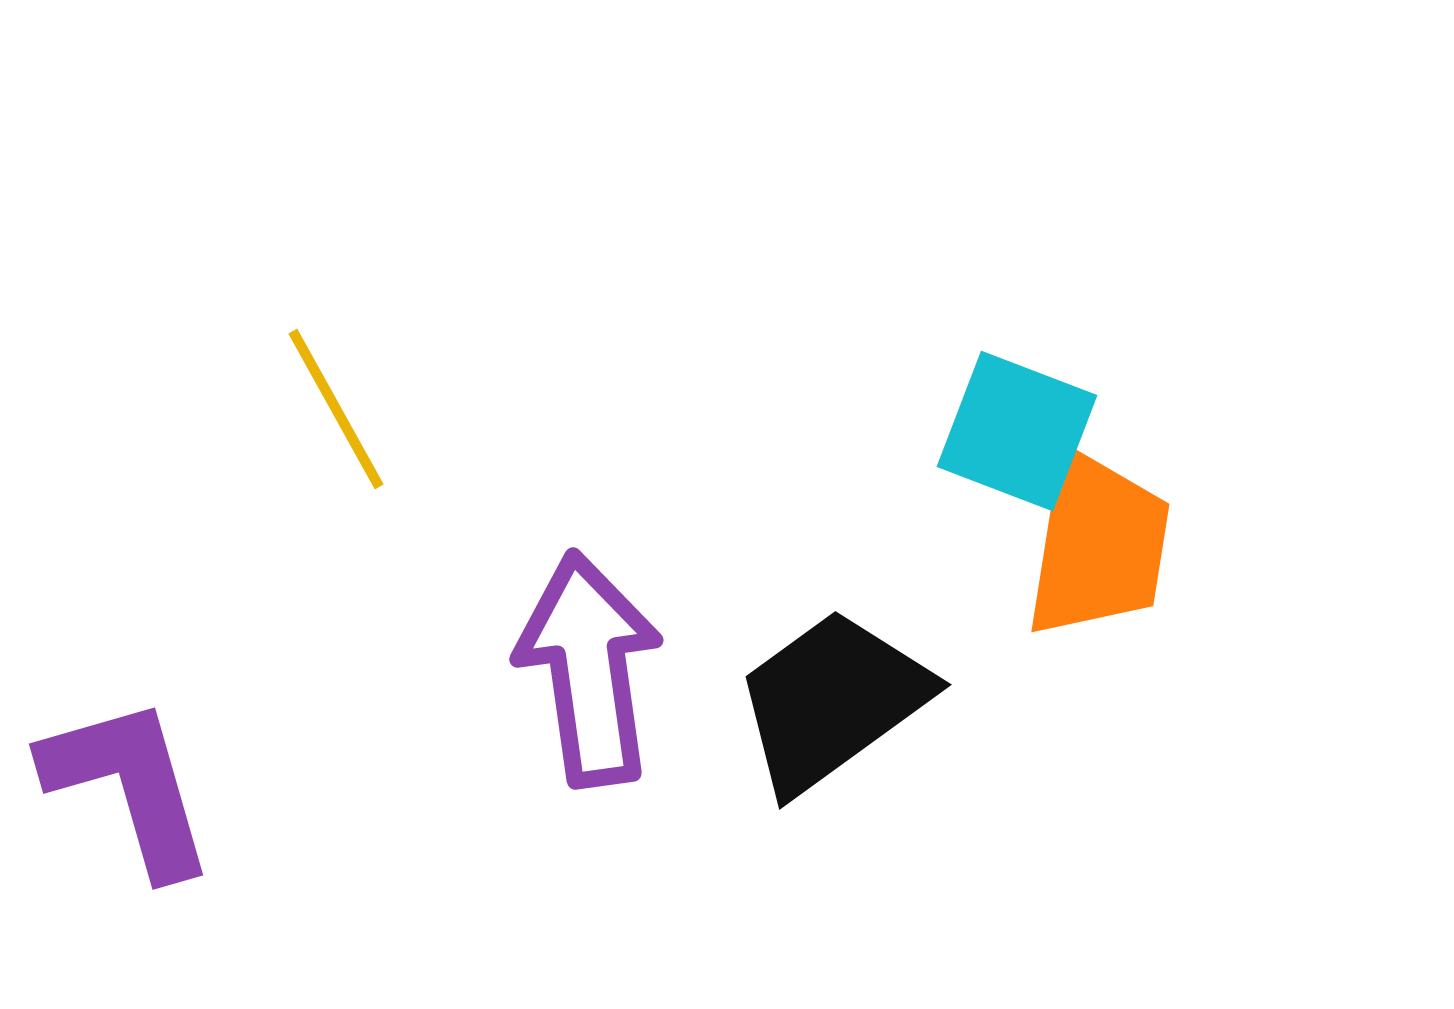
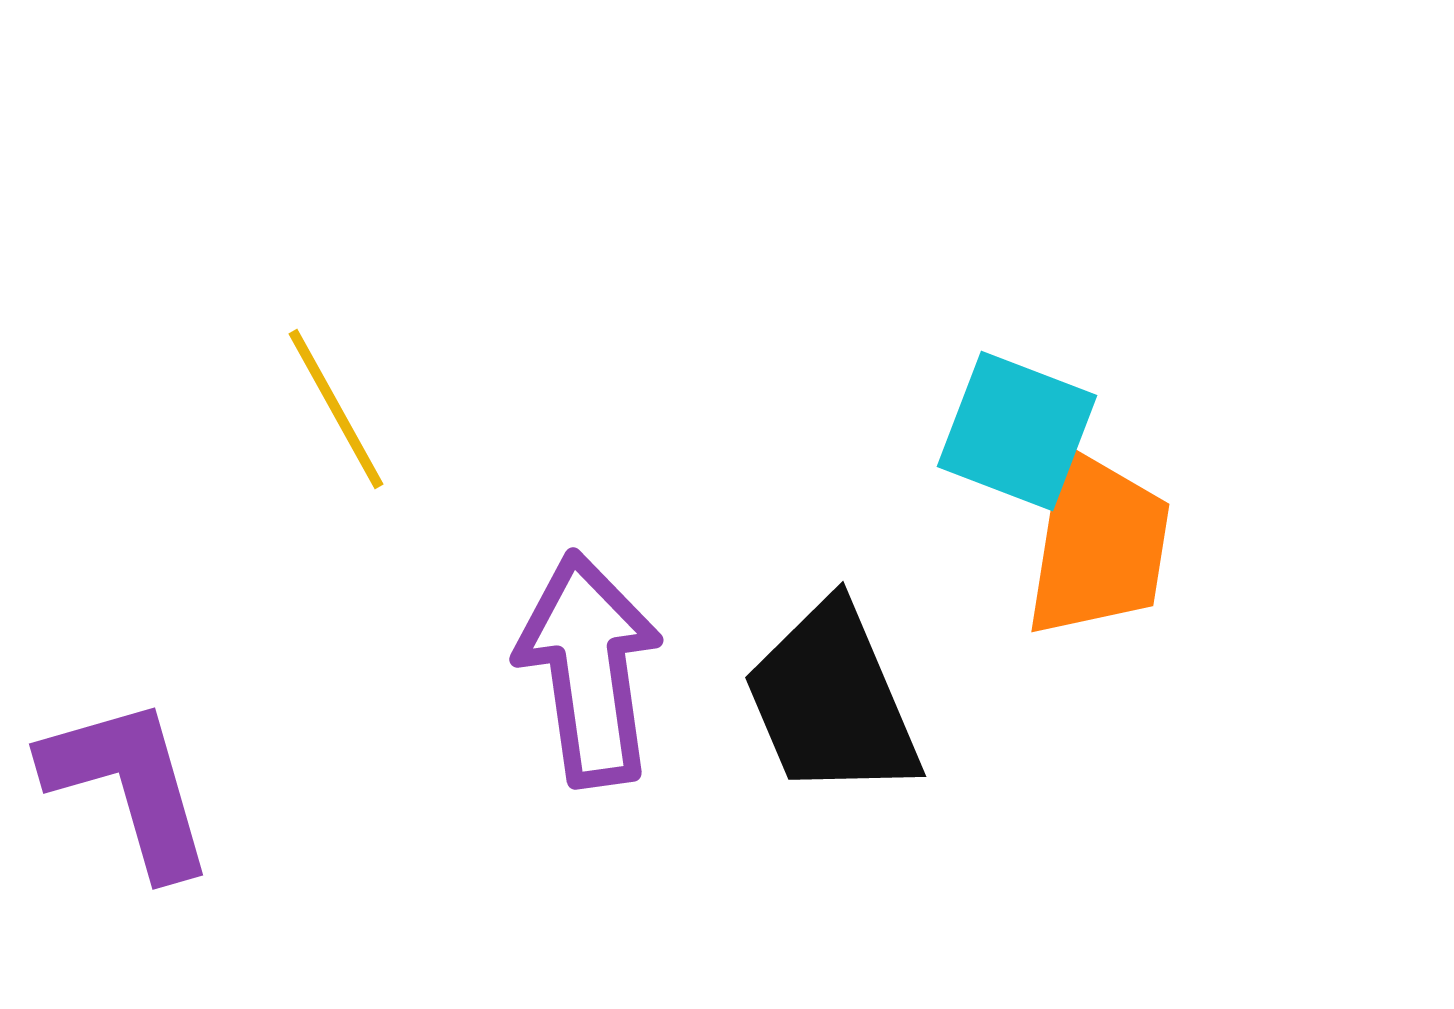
black trapezoid: rotated 77 degrees counterclockwise
